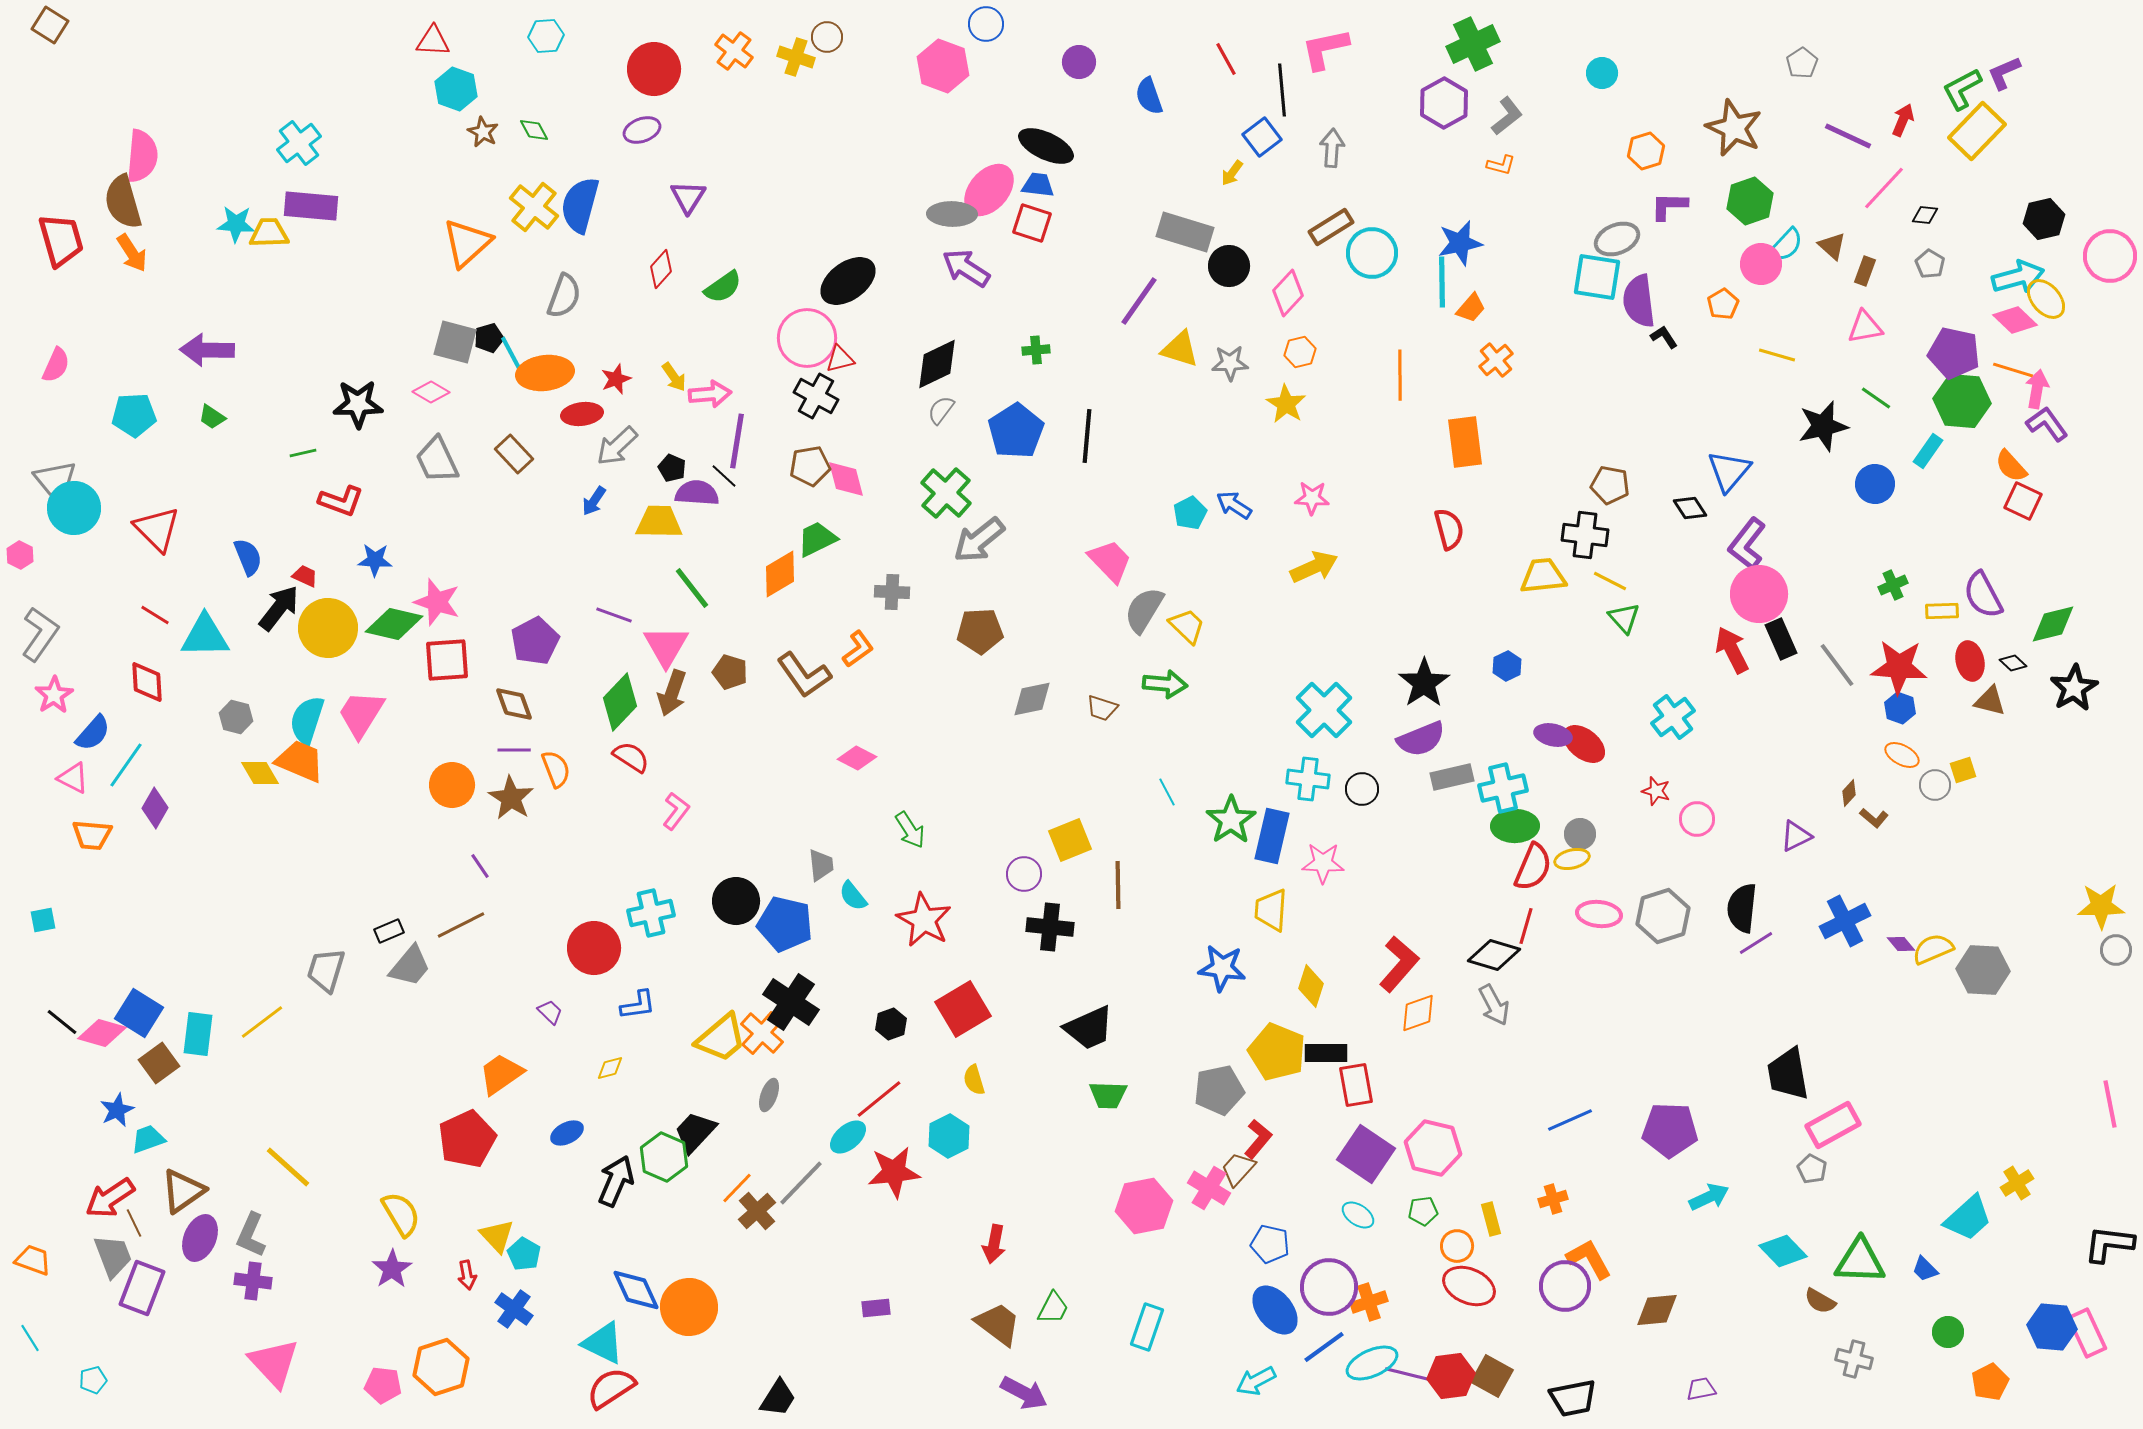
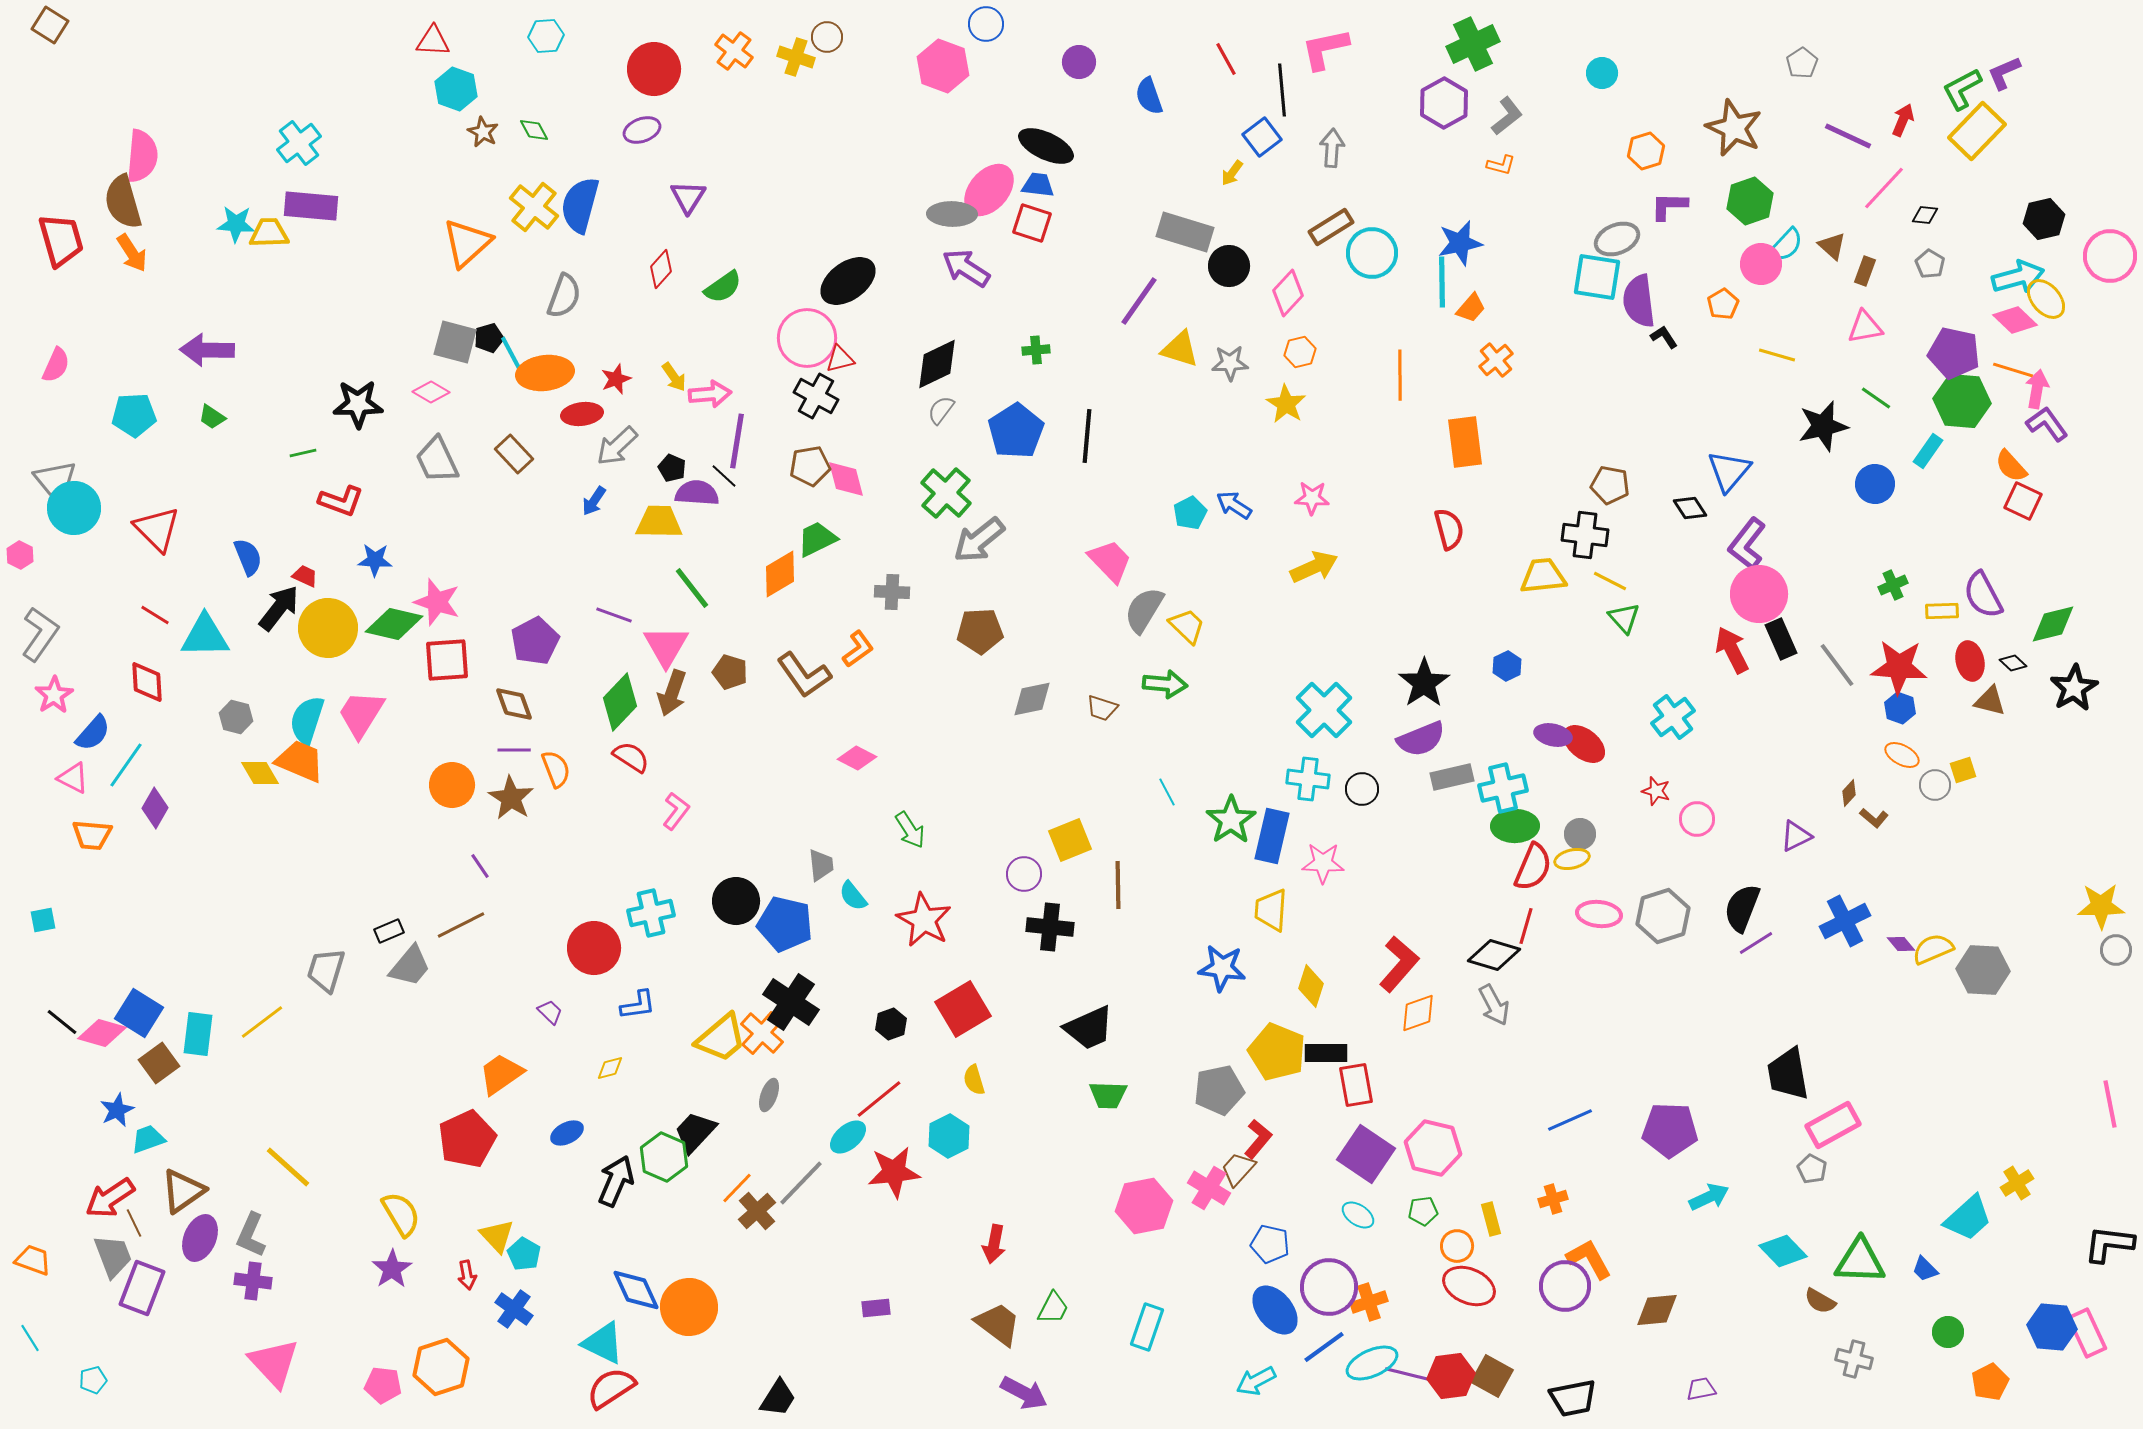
black semicircle at (1742, 908): rotated 15 degrees clockwise
